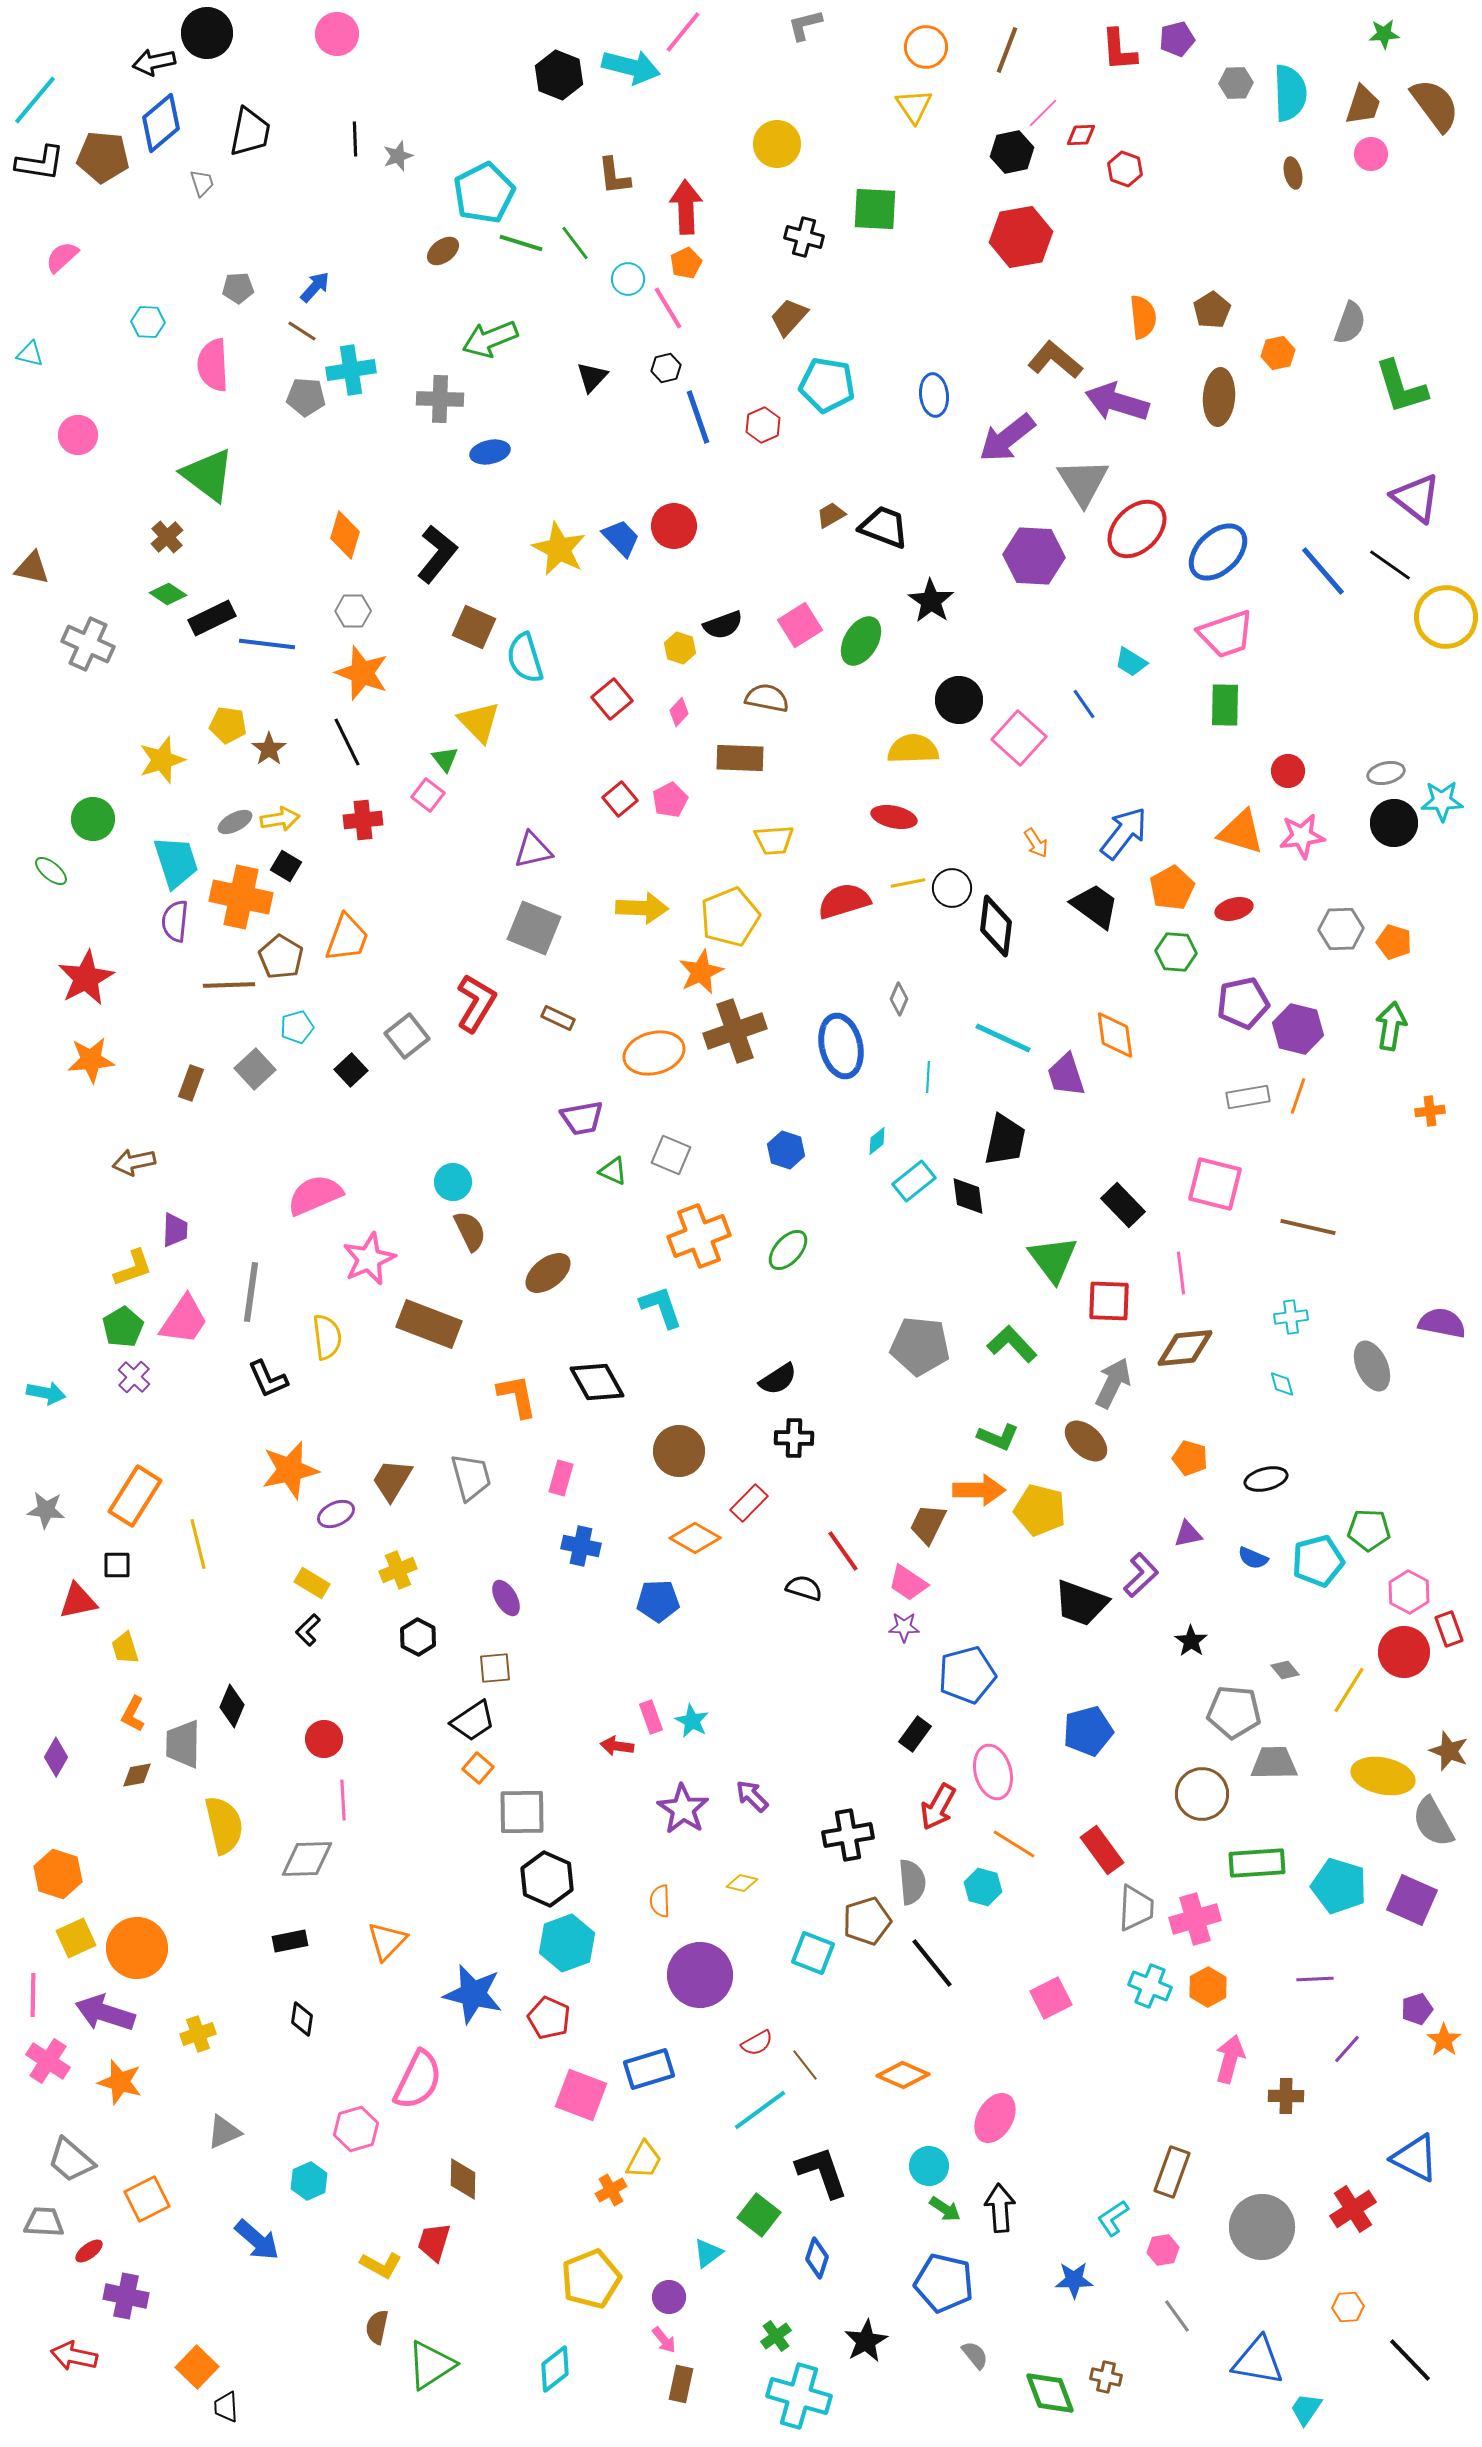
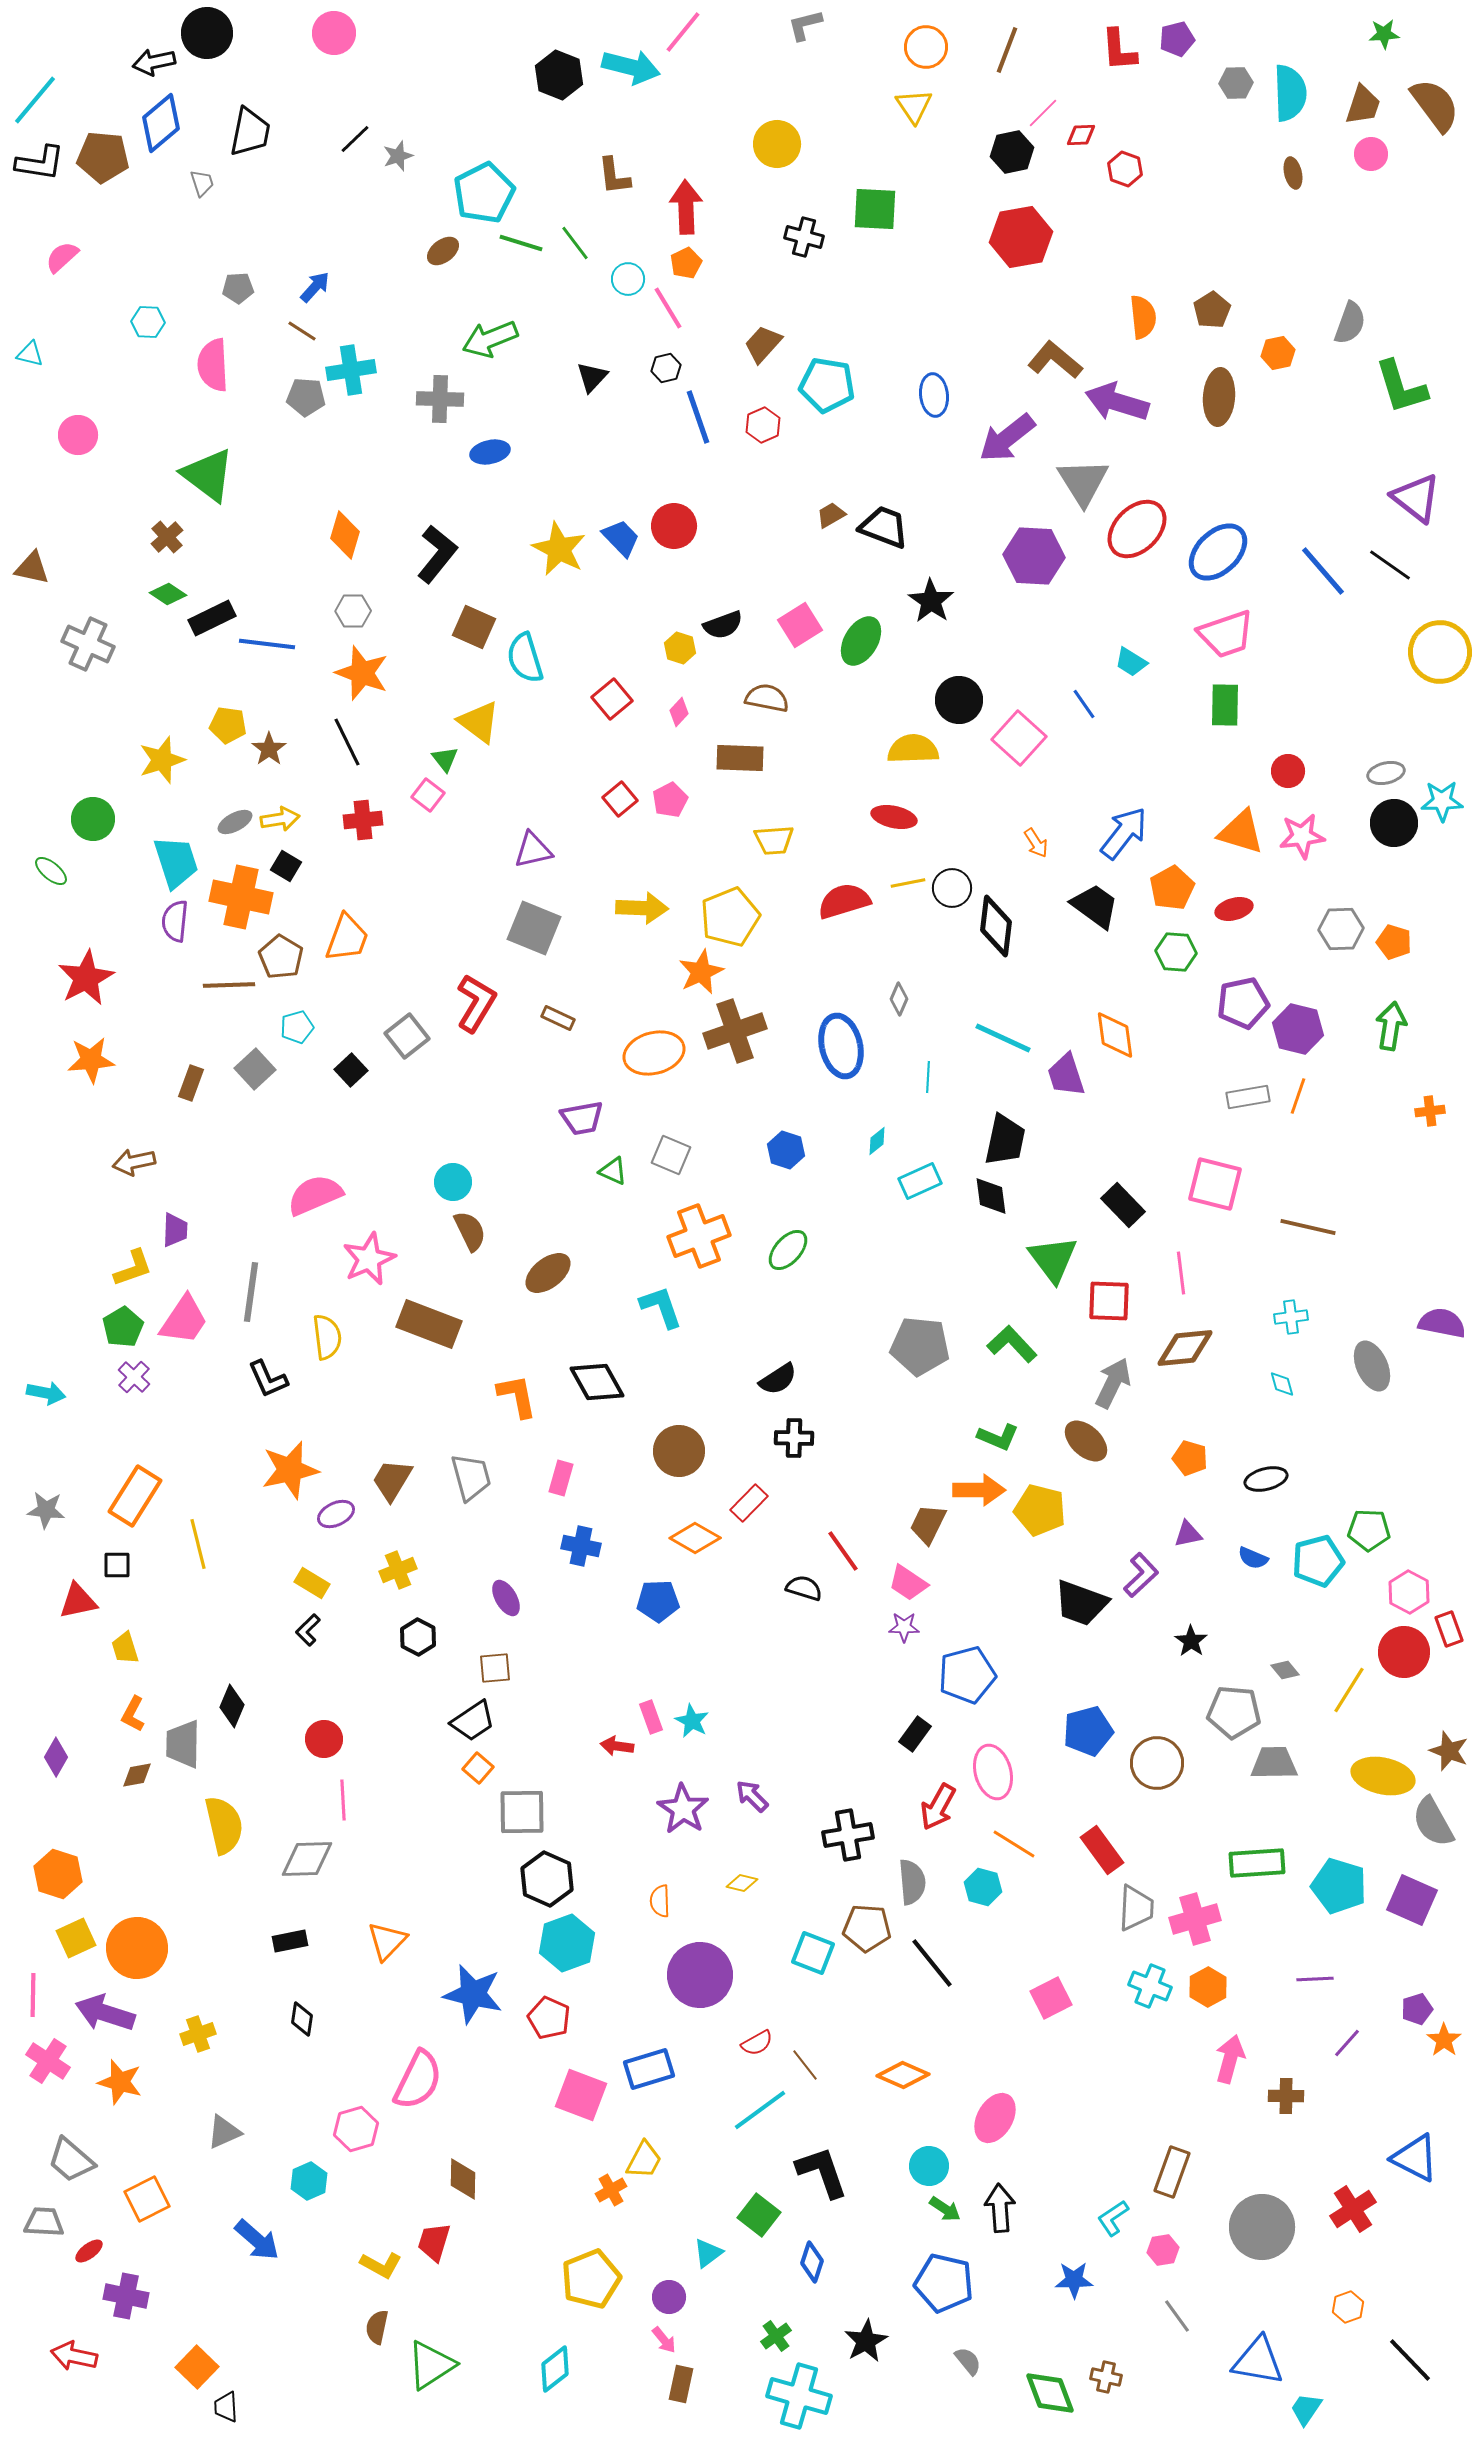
pink circle at (337, 34): moved 3 px left, 1 px up
black line at (355, 139): rotated 48 degrees clockwise
brown trapezoid at (789, 317): moved 26 px left, 27 px down
yellow circle at (1446, 617): moved 6 px left, 35 px down
yellow triangle at (479, 722): rotated 9 degrees counterclockwise
cyan rectangle at (914, 1181): moved 6 px right; rotated 15 degrees clockwise
black diamond at (968, 1196): moved 23 px right
brown circle at (1202, 1794): moved 45 px left, 31 px up
brown pentagon at (867, 1921): moved 7 px down; rotated 21 degrees clockwise
purple line at (1347, 2049): moved 6 px up
blue diamond at (817, 2258): moved 5 px left, 4 px down
orange hexagon at (1348, 2307): rotated 16 degrees counterclockwise
gray semicircle at (975, 2355): moved 7 px left, 6 px down
